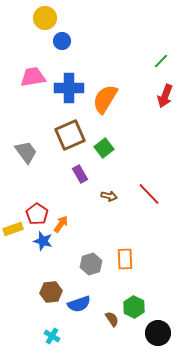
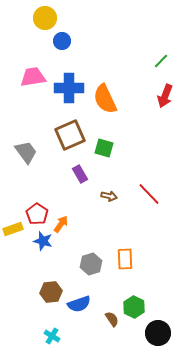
orange semicircle: rotated 56 degrees counterclockwise
green square: rotated 36 degrees counterclockwise
